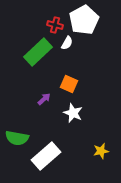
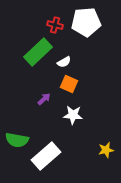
white pentagon: moved 2 px right, 2 px down; rotated 24 degrees clockwise
white semicircle: moved 3 px left, 19 px down; rotated 32 degrees clockwise
white star: moved 2 px down; rotated 18 degrees counterclockwise
green semicircle: moved 2 px down
yellow star: moved 5 px right, 1 px up
